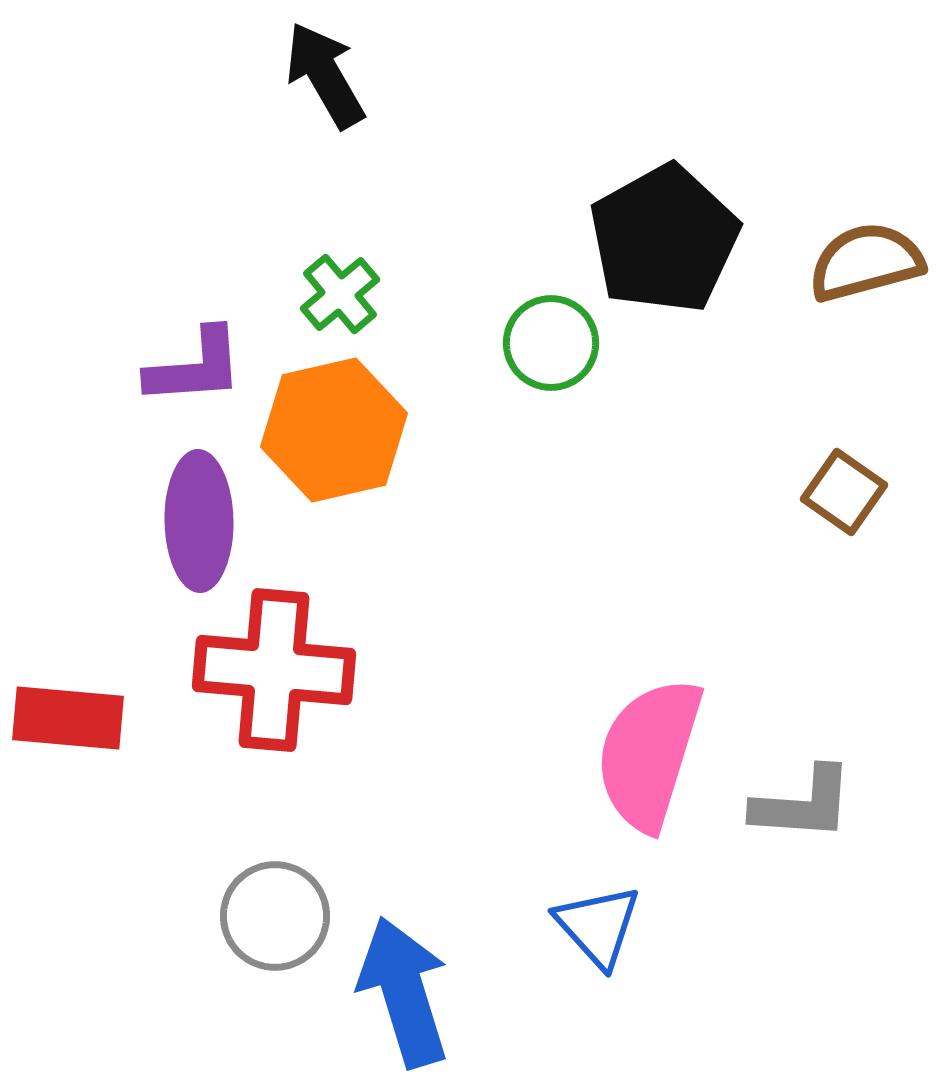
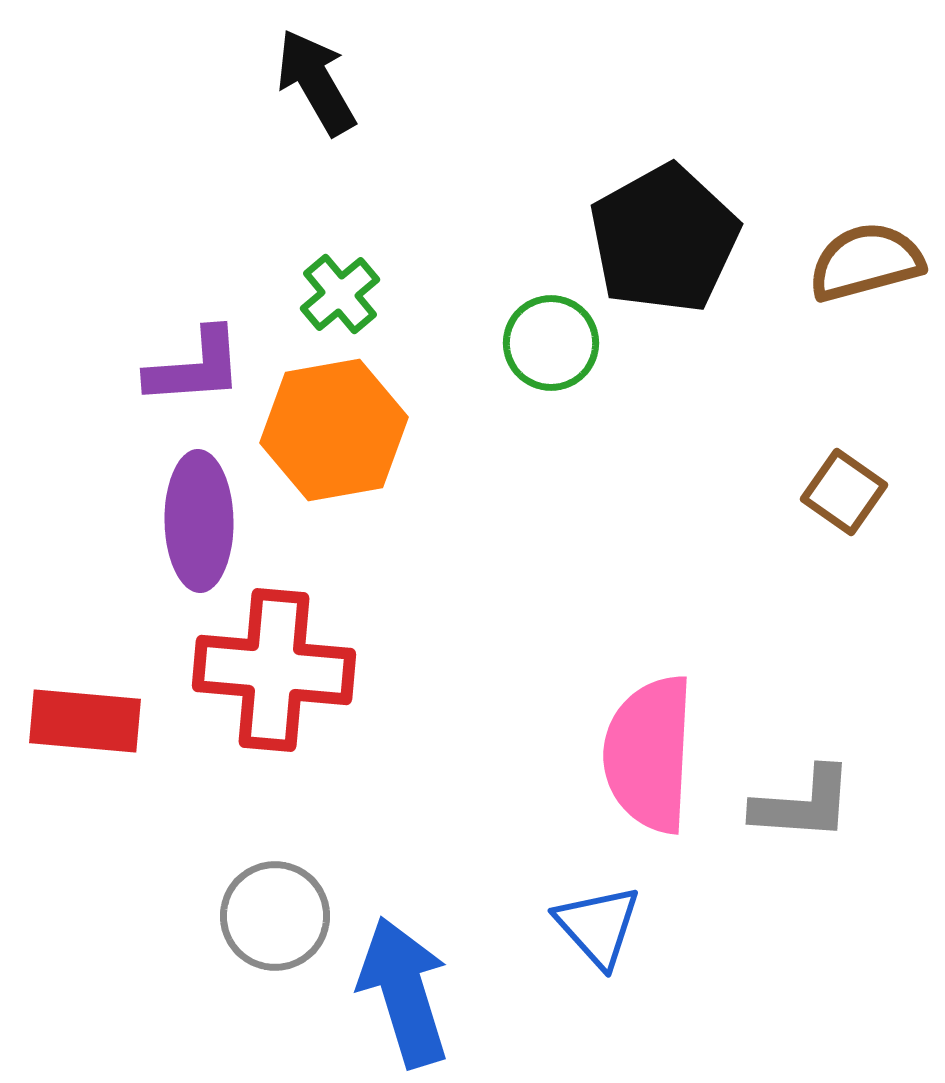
black arrow: moved 9 px left, 7 px down
orange hexagon: rotated 3 degrees clockwise
red rectangle: moved 17 px right, 3 px down
pink semicircle: rotated 14 degrees counterclockwise
